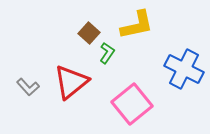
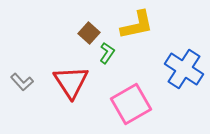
blue cross: rotated 6 degrees clockwise
red triangle: rotated 24 degrees counterclockwise
gray L-shape: moved 6 px left, 5 px up
pink square: moved 1 px left; rotated 9 degrees clockwise
